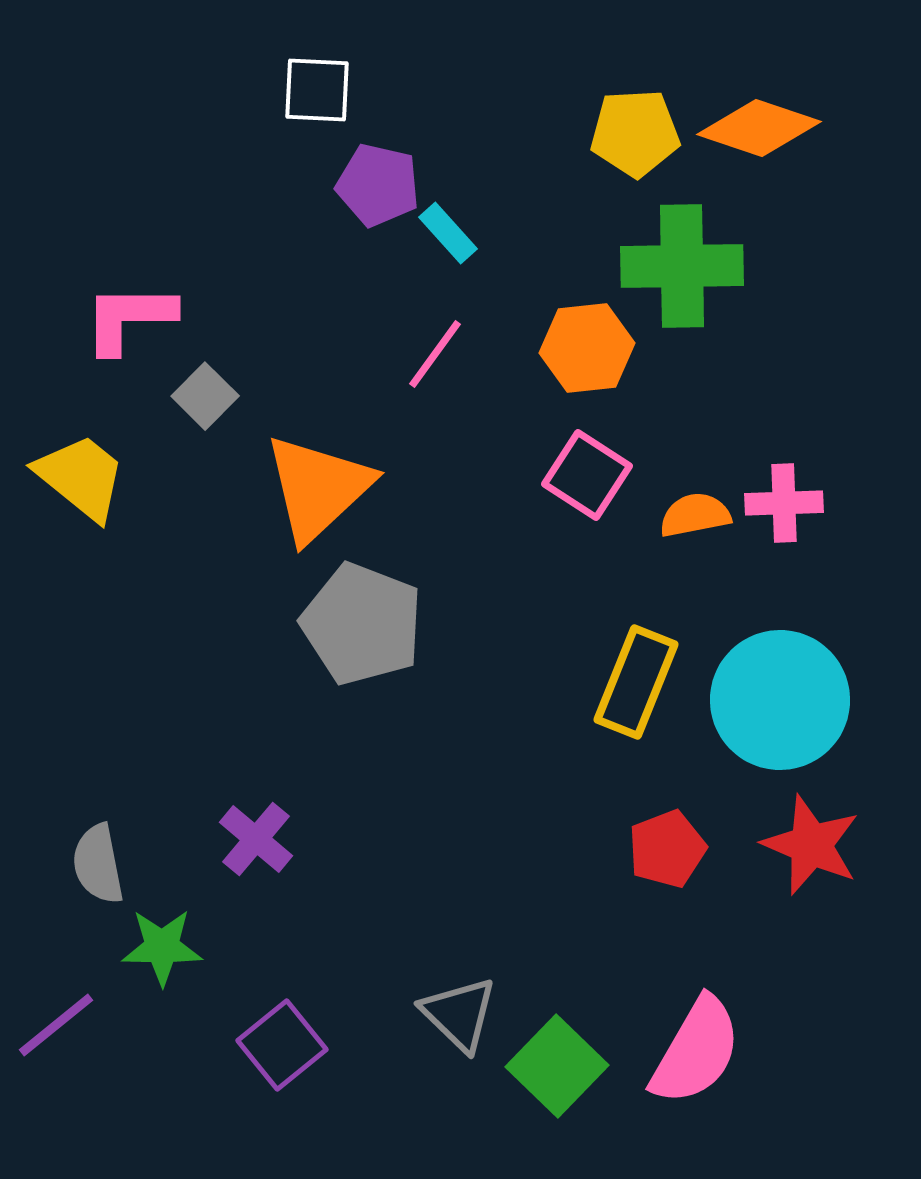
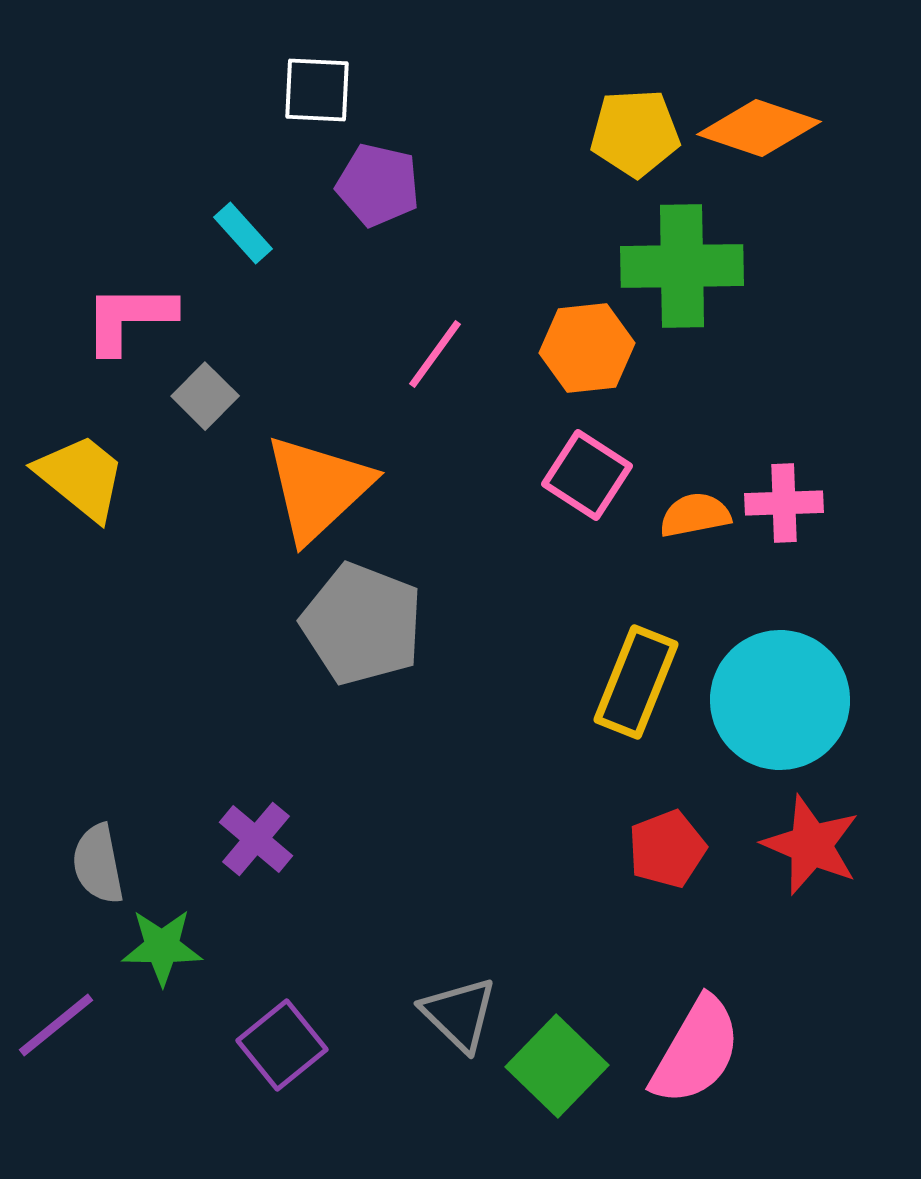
cyan rectangle: moved 205 px left
